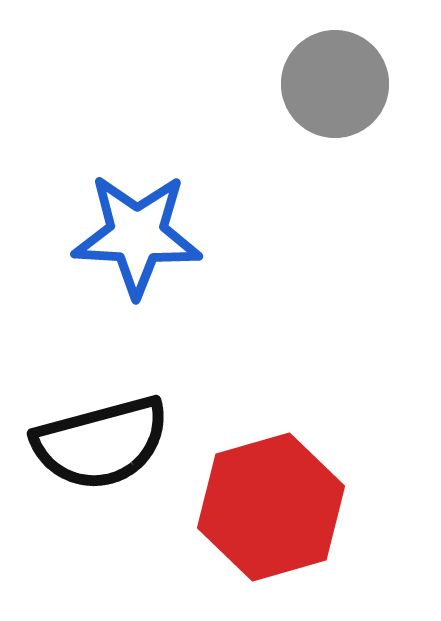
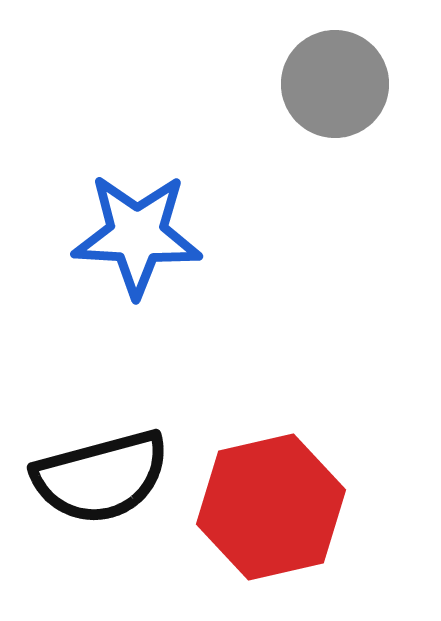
black semicircle: moved 34 px down
red hexagon: rotated 3 degrees clockwise
